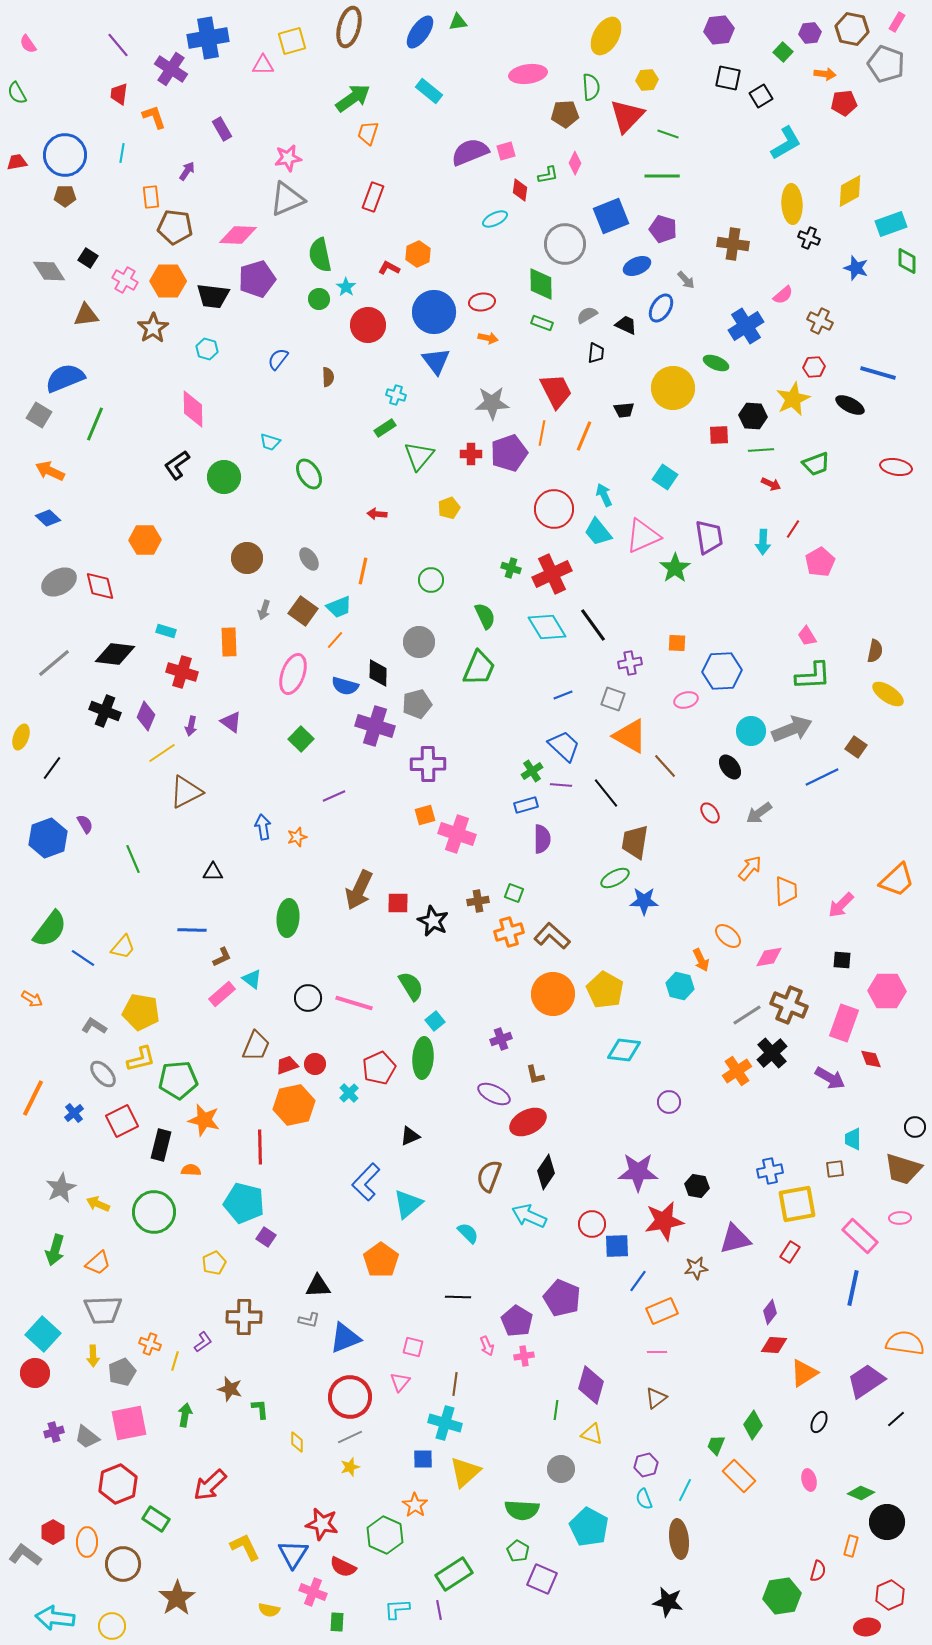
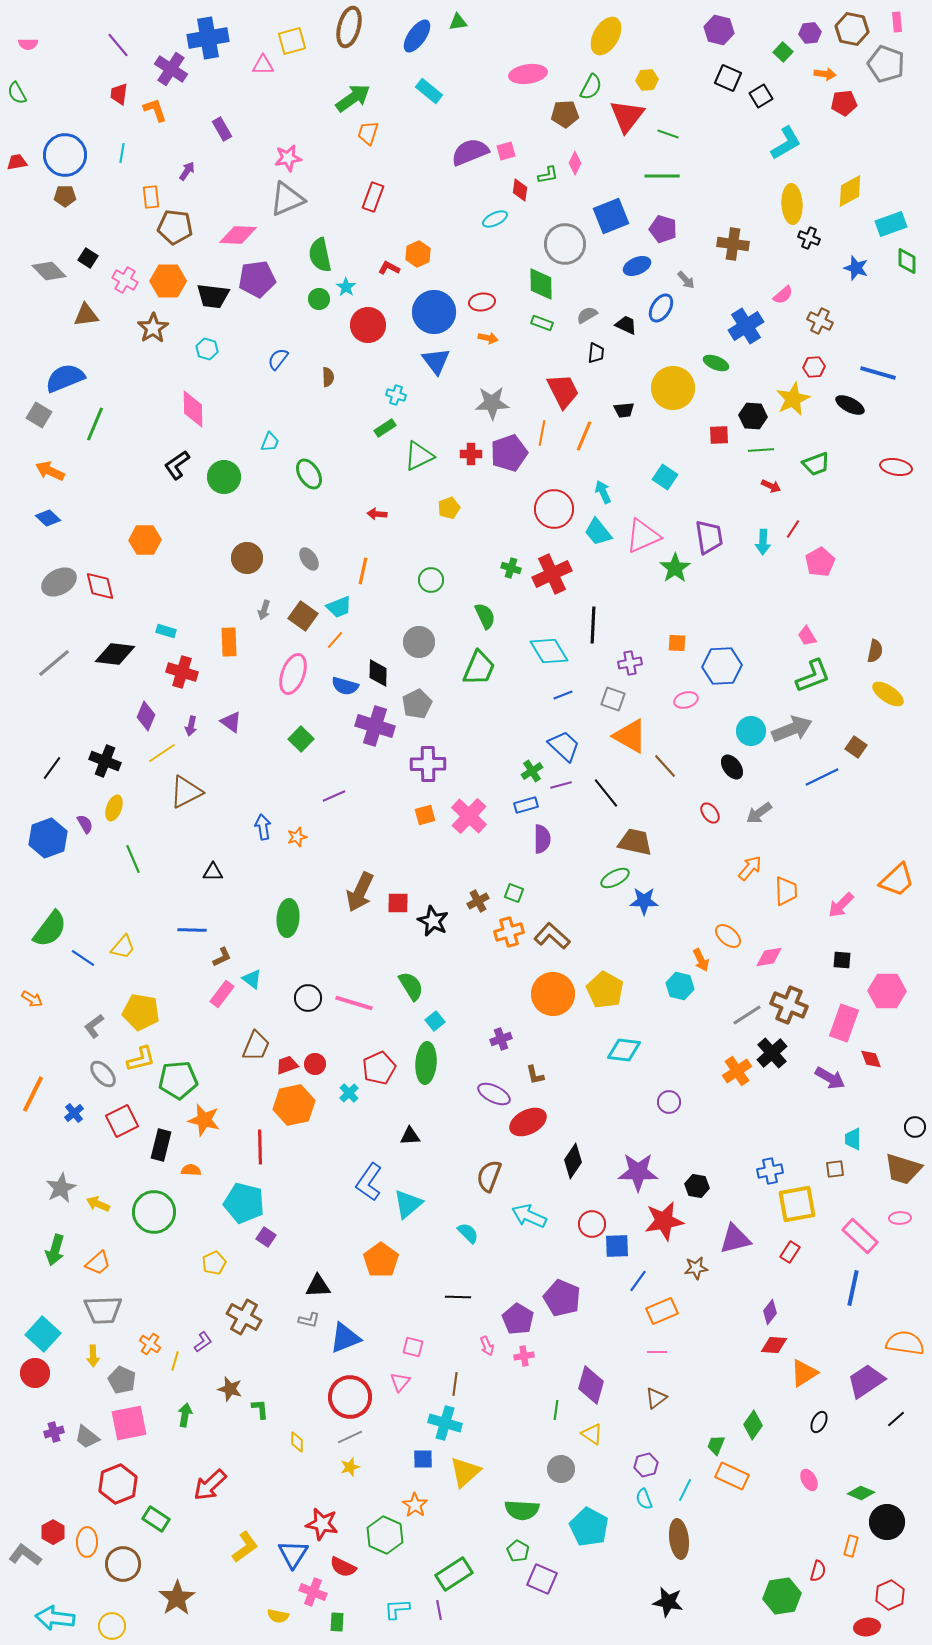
pink rectangle at (897, 22): rotated 36 degrees counterclockwise
purple hexagon at (719, 30): rotated 20 degrees clockwise
blue ellipse at (420, 32): moved 3 px left, 4 px down
pink semicircle at (28, 44): rotated 54 degrees counterclockwise
black square at (728, 78): rotated 12 degrees clockwise
green semicircle at (591, 87): rotated 32 degrees clockwise
red triangle at (627, 116): rotated 6 degrees counterclockwise
orange L-shape at (154, 117): moved 1 px right, 7 px up
gray diamond at (49, 271): rotated 12 degrees counterclockwise
purple pentagon at (257, 279): rotated 9 degrees clockwise
red trapezoid at (556, 391): moved 7 px right
cyan trapezoid at (270, 442): rotated 85 degrees counterclockwise
green triangle at (419, 456): rotated 24 degrees clockwise
red arrow at (771, 484): moved 2 px down
cyan arrow at (604, 495): moved 1 px left, 3 px up
brown square at (303, 611): moved 5 px down
black line at (593, 625): rotated 39 degrees clockwise
cyan diamond at (547, 627): moved 2 px right, 24 px down
blue hexagon at (722, 671): moved 5 px up
green L-shape at (813, 676): rotated 18 degrees counterclockwise
gray pentagon at (417, 704): rotated 12 degrees counterclockwise
black cross at (105, 711): moved 50 px down
yellow ellipse at (21, 737): moved 93 px right, 71 px down
black ellipse at (730, 767): moved 2 px right
purple line at (561, 785): rotated 20 degrees counterclockwise
pink cross at (457, 834): moved 12 px right, 18 px up; rotated 24 degrees clockwise
brown trapezoid at (635, 842): rotated 93 degrees clockwise
brown arrow at (359, 890): moved 1 px right, 2 px down
brown cross at (478, 901): rotated 20 degrees counterclockwise
pink rectangle at (222, 994): rotated 12 degrees counterclockwise
gray L-shape at (94, 1026): rotated 70 degrees counterclockwise
green ellipse at (423, 1058): moved 3 px right, 5 px down
orange line at (33, 1098): moved 4 px up
black triangle at (410, 1136): rotated 20 degrees clockwise
black diamond at (546, 1172): moved 27 px right, 11 px up
blue L-shape at (366, 1182): moved 3 px right; rotated 9 degrees counterclockwise
brown cross at (244, 1317): rotated 28 degrees clockwise
purple pentagon at (517, 1321): moved 1 px right, 2 px up
orange cross at (150, 1344): rotated 15 degrees clockwise
gray pentagon at (122, 1372): moved 8 px down; rotated 24 degrees counterclockwise
yellow triangle at (592, 1434): rotated 15 degrees clockwise
orange rectangle at (739, 1476): moved 7 px left; rotated 20 degrees counterclockwise
pink ellipse at (809, 1480): rotated 15 degrees counterclockwise
yellow L-shape at (245, 1547): rotated 80 degrees clockwise
yellow semicircle at (269, 1610): moved 9 px right, 6 px down
